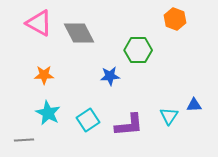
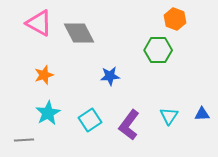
green hexagon: moved 20 px right
orange star: rotated 18 degrees counterclockwise
blue triangle: moved 8 px right, 9 px down
cyan star: rotated 15 degrees clockwise
cyan square: moved 2 px right
purple L-shape: rotated 132 degrees clockwise
